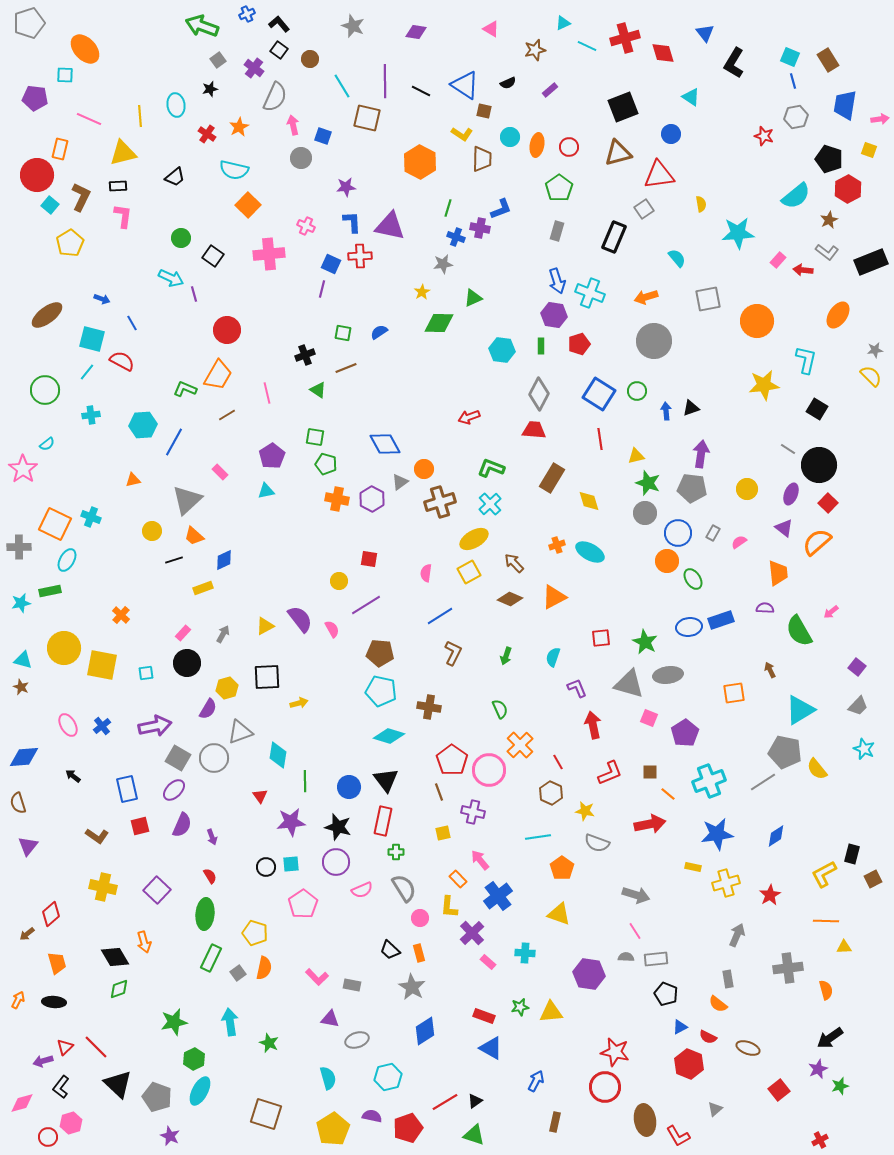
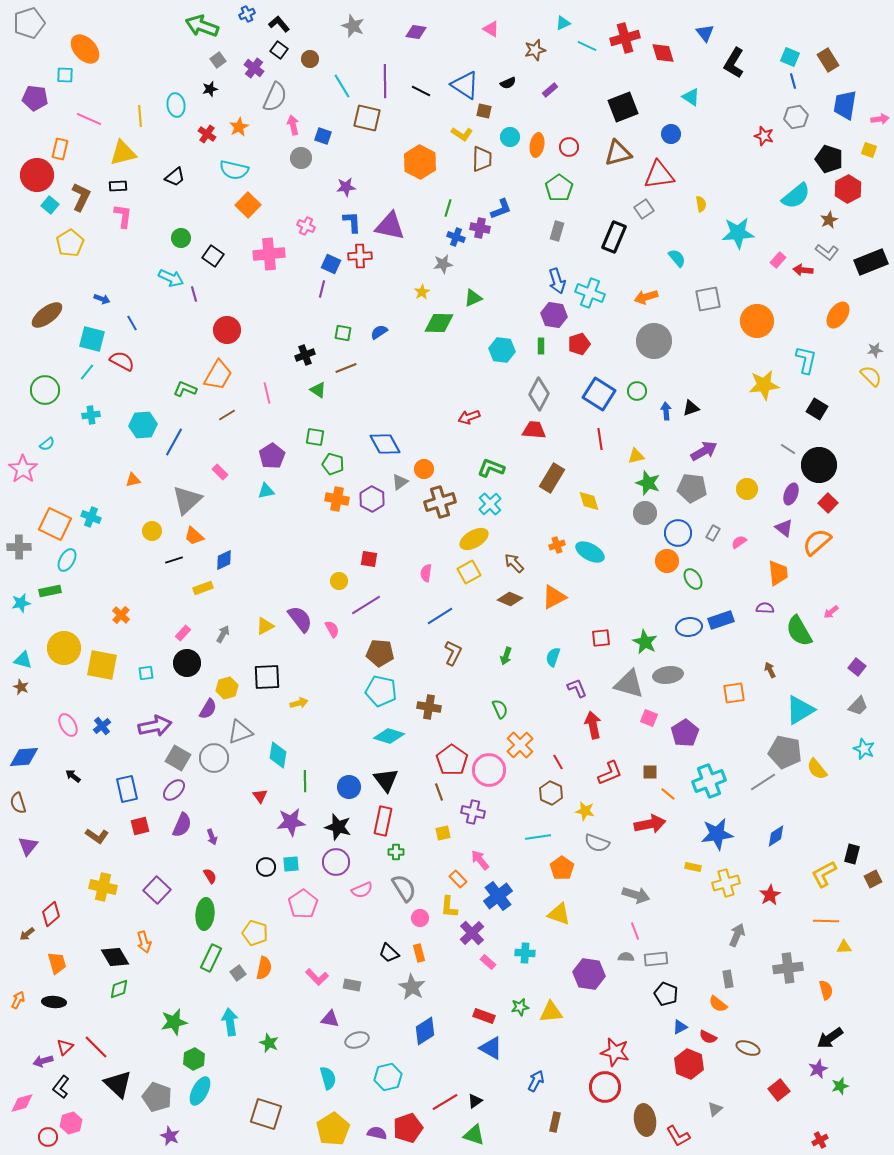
purple arrow at (701, 454): moved 3 px right, 3 px up; rotated 52 degrees clockwise
green pentagon at (326, 464): moved 7 px right
pink line at (635, 931): rotated 12 degrees clockwise
black trapezoid at (390, 950): moved 1 px left, 3 px down
purple semicircle at (372, 1116): moved 5 px right, 17 px down
